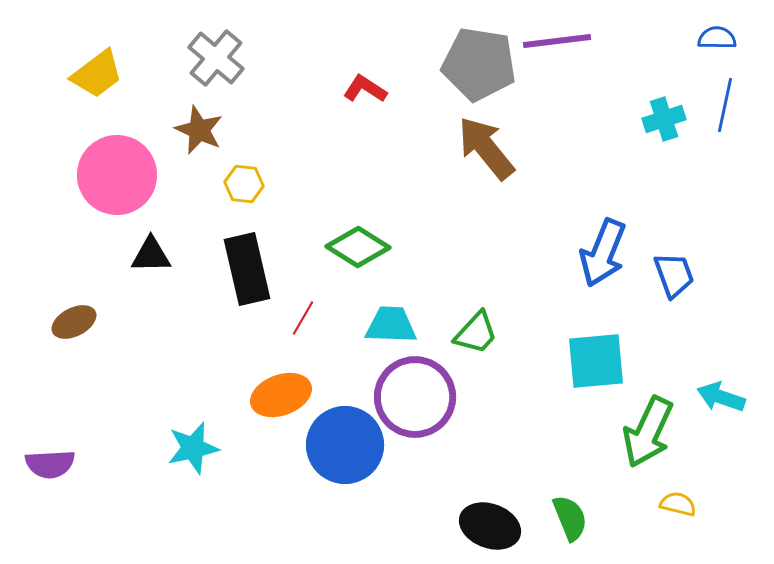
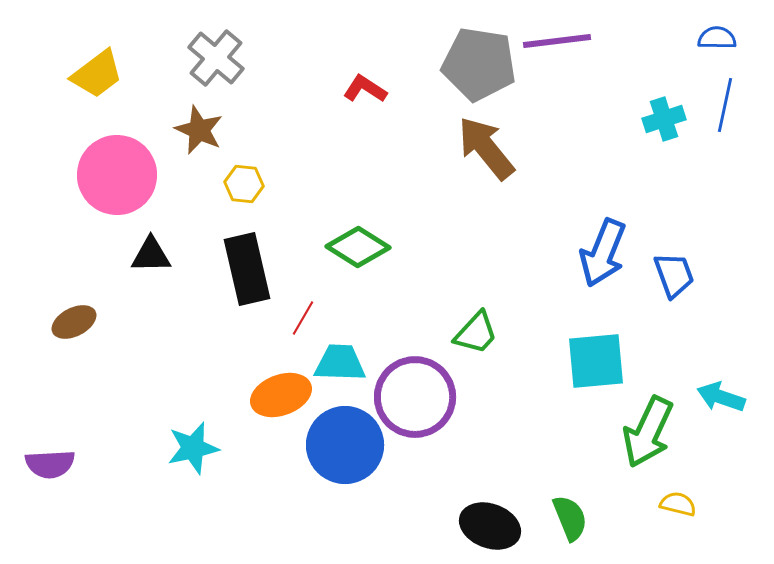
cyan trapezoid: moved 51 px left, 38 px down
